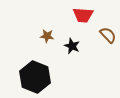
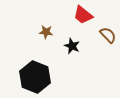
red trapezoid: rotated 35 degrees clockwise
brown star: moved 1 px left, 4 px up
